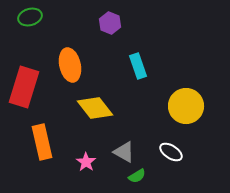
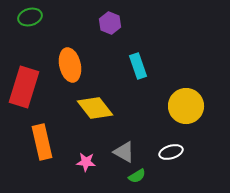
white ellipse: rotated 50 degrees counterclockwise
pink star: rotated 30 degrees counterclockwise
